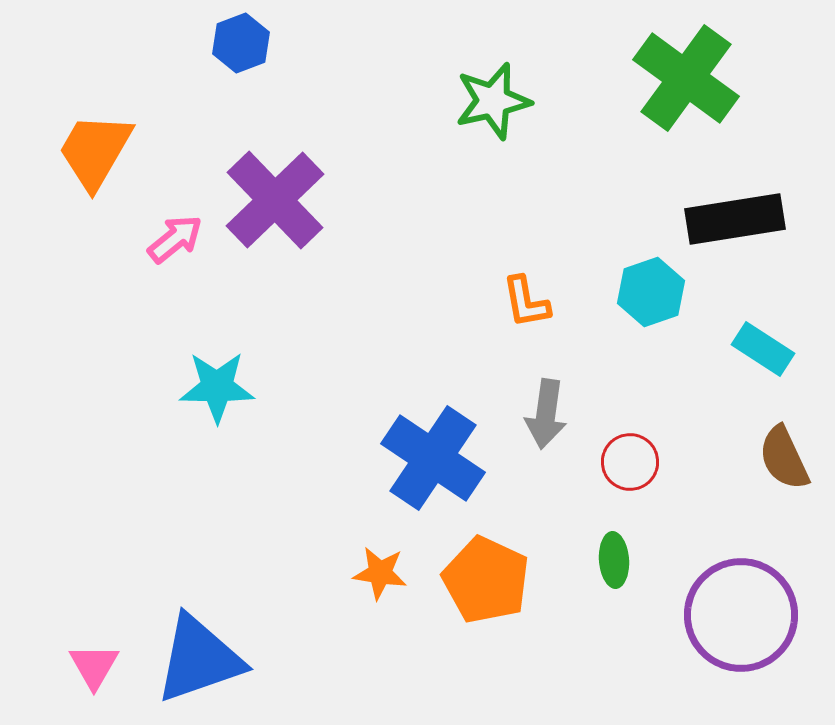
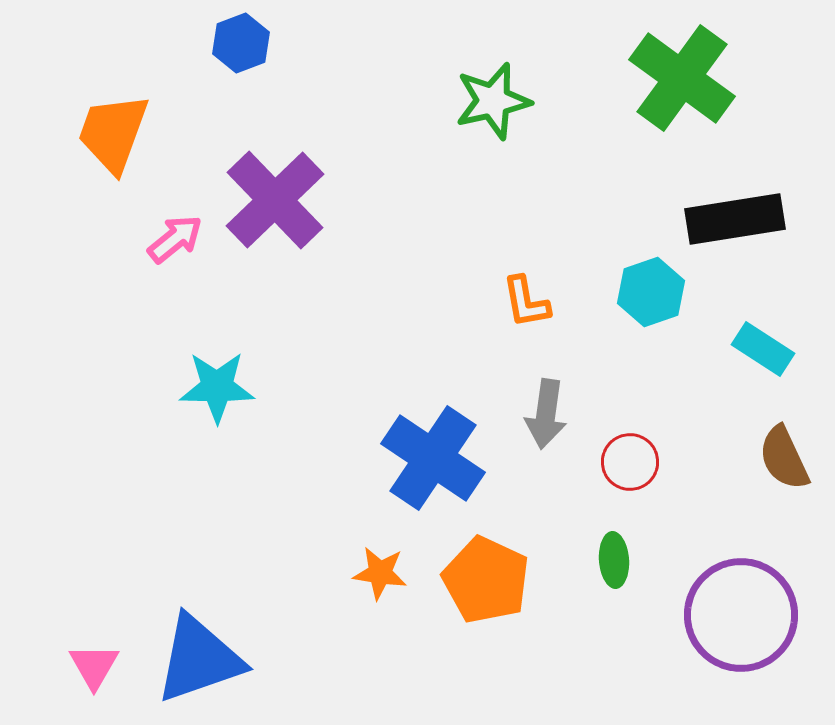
green cross: moved 4 px left
orange trapezoid: moved 18 px right, 18 px up; rotated 10 degrees counterclockwise
